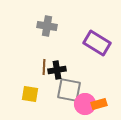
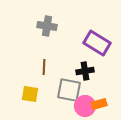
black cross: moved 28 px right, 1 px down
pink circle: moved 2 px down
